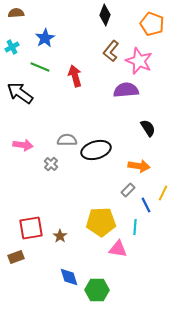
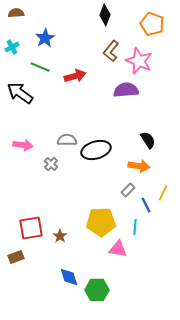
red arrow: rotated 90 degrees clockwise
black semicircle: moved 12 px down
